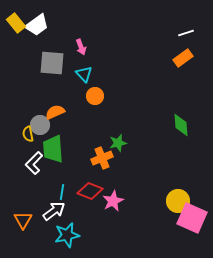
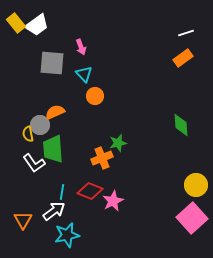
white L-shape: rotated 80 degrees counterclockwise
yellow circle: moved 18 px right, 16 px up
pink square: rotated 24 degrees clockwise
